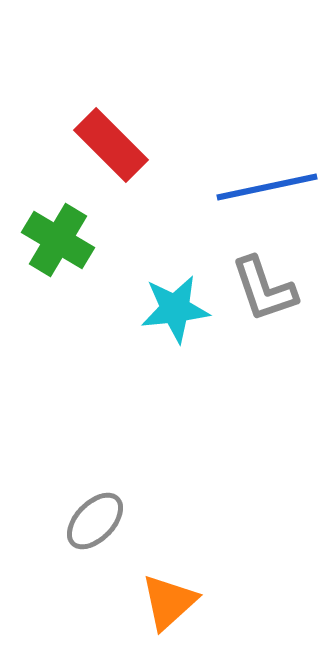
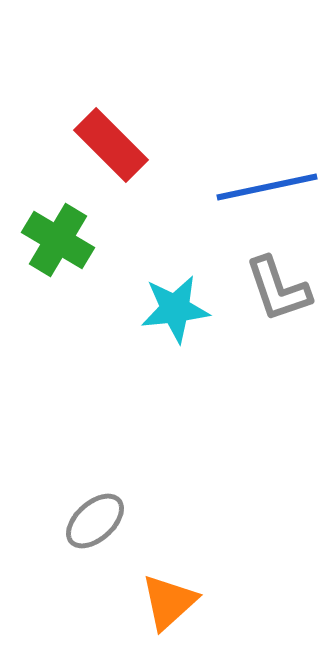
gray L-shape: moved 14 px right
gray ellipse: rotated 4 degrees clockwise
